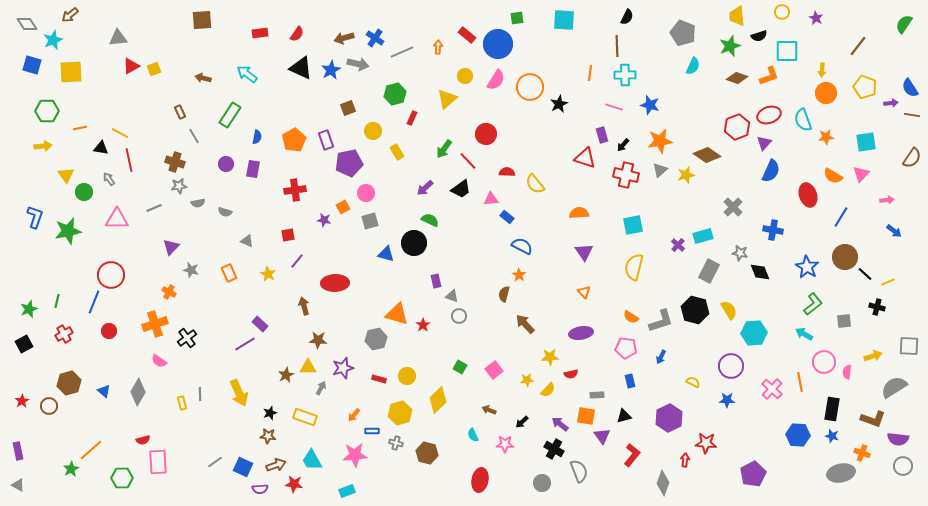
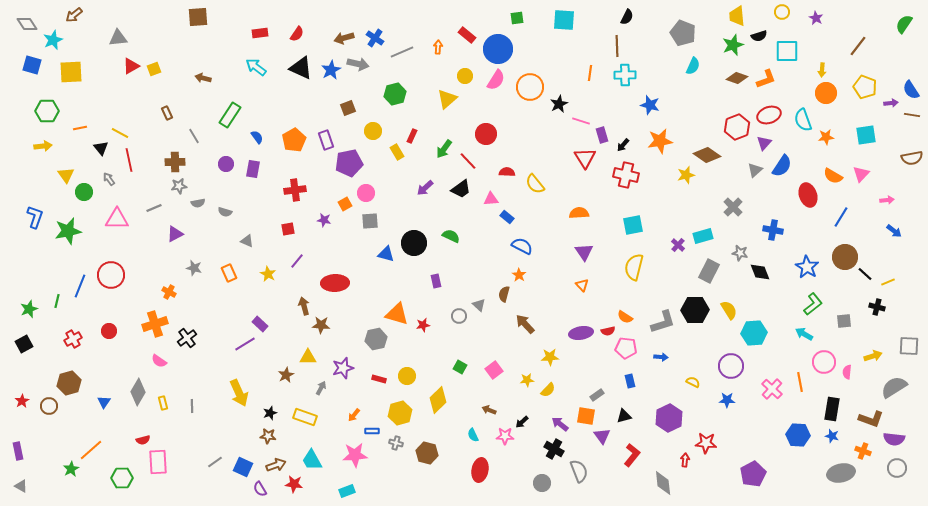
brown arrow at (70, 15): moved 4 px right
brown square at (202, 20): moved 4 px left, 3 px up
blue circle at (498, 44): moved 5 px down
green star at (730, 46): moved 3 px right, 1 px up
cyan arrow at (247, 74): moved 9 px right, 7 px up
orange L-shape at (769, 76): moved 3 px left, 3 px down
blue semicircle at (910, 88): moved 1 px right, 2 px down
pink line at (614, 107): moved 33 px left, 14 px down
brown rectangle at (180, 112): moved 13 px left, 1 px down
red rectangle at (412, 118): moved 18 px down
blue semicircle at (257, 137): rotated 48 degrees counterclockwise
cyan square at (866, 142): moved 7 px up
black triangle at (101, 148): rotated 42 degrees clockwise
red triangle at (585, 158): rotated 40 degrees clockwise
brown semicircle at (912, 158): rotated 45 degrees clockwise
brown cross at (175, 162): rotated 18 degrees counterclockwise
gray triangle at (660, 170): moved 95 px right
blue semicircle at (771, 171): moved 11 px right, 5 px up; rotated 10 degrees clockwise
orange square at (343, 207): moved 2 px right, 3 px up
green semicircle at (430, 220): moved 21 px right, 16 px down
gray square at (370, 221): rotated 12 degrees clockwise
red square at (288, 235): moved 6 px up
purple triangle at (171, 247): moved 4 px right, 13 px up; rotated 18 degrees clockwise
gray star at (191, 270): moved 3 px right, 2 px up
orange triangle at (584, 292): moved 2 px left, 7 px up
gray triangle at (452, 296): moved 27 px right, 9 px down; rotated 24 degrees clockwise
blue line at (94, 302): moved 14 px left, 16 px up
black hexagon at (695, 310): rotated 16 degrees counterclockwise
orange semicircle at (631, 317): moved 6 px left
gray L-shape at (661, 321): moved 2 px right, 1 px down
red star at (423, 325): rotated 24 degrees clockwise
red cross at (64, 334): moved 9 px right, 5 px down
brown star at (318, 340): moved 3 px right, 15 px up
blue arrow at (661, 357): rotated 112 degrees counterclockwise
yellow triangle at (308, 367): moved 10 px up
red semicircle at (571, 374): moved 37 px right, 43 px up
blue triangle at (104, 391): moved 11 px down; rotated 24 degrees clockwise
gray line at (200, 394): moved 8 px left, 12 px down
gray rectangle at (597, 395): rotated 32 degrees counterclockwise
yellow rectangle at (182, 403): moved 19 px left
brown L-shape at (873, 419): moved 2 px left
purple semicircle at (898, 439): moved 4 px left
pink star at (505, 444): moved 8 px up
orange cross at (862, 453): moved 1 px right, 2 px up
gray circle at (903, 466): moved 6 px left, 2 px down
red ellipse at (480, 480): moved 10 px up
gray diamond at (663, 483): rotated 25 degrees counterclockwise
gray triangle at (18, 485): moved 3 px right, 1 px down
purple semicircle at (260, 489): rotated 63 degrees clockwise
